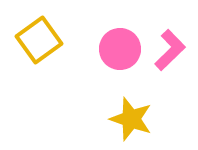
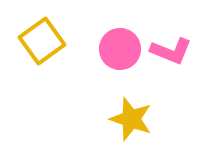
yellow square: moved 3 px right, 1 px down
pink L-shape: moved 1 px right, 1 px down; rotated 66 degrees clockwise
